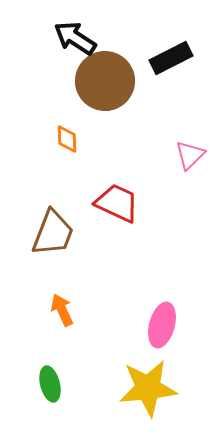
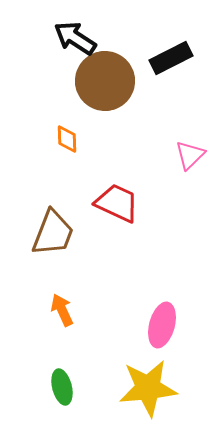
green ellipse: moved 12 px right, 3 px down
